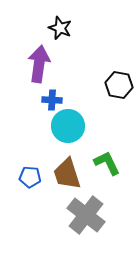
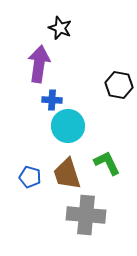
blue pentagon: rotated 10 degrees clockwise
gray cross: rotated 33 degrees counterclockwise
